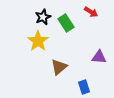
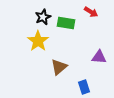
green rectangle: rotated 48 degrees counterclockwise
